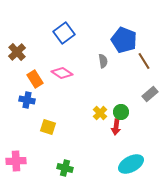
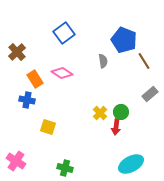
pink cross: rotated 36 degrees clockwise
